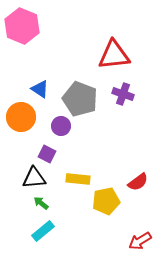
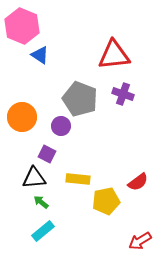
blue triangle: moved 34 px up
orange circle: moved 1 px right
green arrow: moved 1 px up
